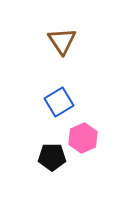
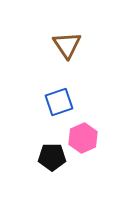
brown triangle: moved 5 px right, 4 px down
blue square: rotated 12 degrees clockwise
